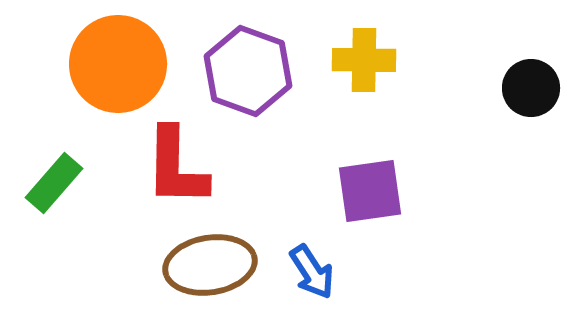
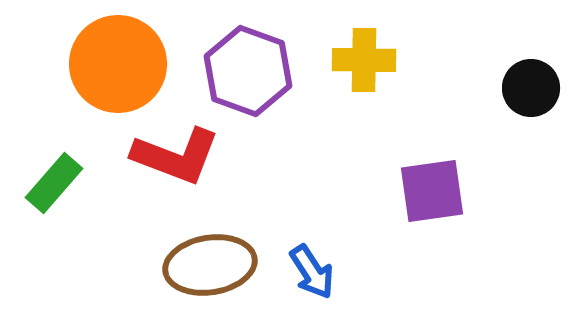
red L-shape: moved 11 px up; rotated 70 degrees counterclockwise
purple square: moved 62 px right
